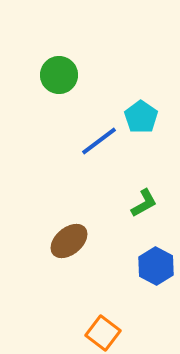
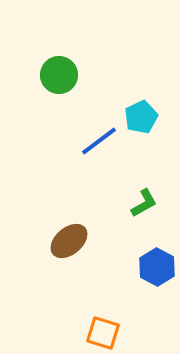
cyan pentagon: rotated 12 degrees clockwise
blue hexagon: moved 1 px right, 1 px down
orange square: rotated 20 degrees counterclockwise
